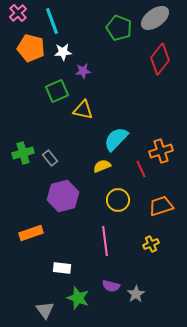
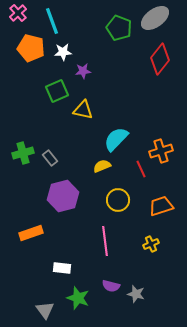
gray star: rotated 24 degrees counterclockwise
